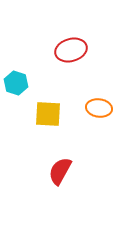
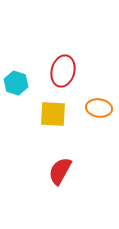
red ellipse: moved 8 px left, 21 px down; rotated 60 degrees counterclockwise
yellow square: moved 5 px right
